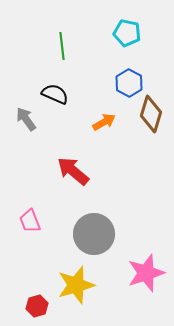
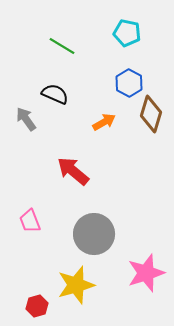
green line: rotated 52 degrees counterclockwise
